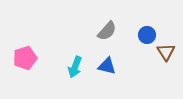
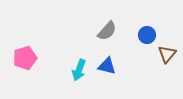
brown triangle: moved 1 px right, 2 px down; rotated 12 degrees clockwise
cyan arrow: moved 4 px right, 3 px down
